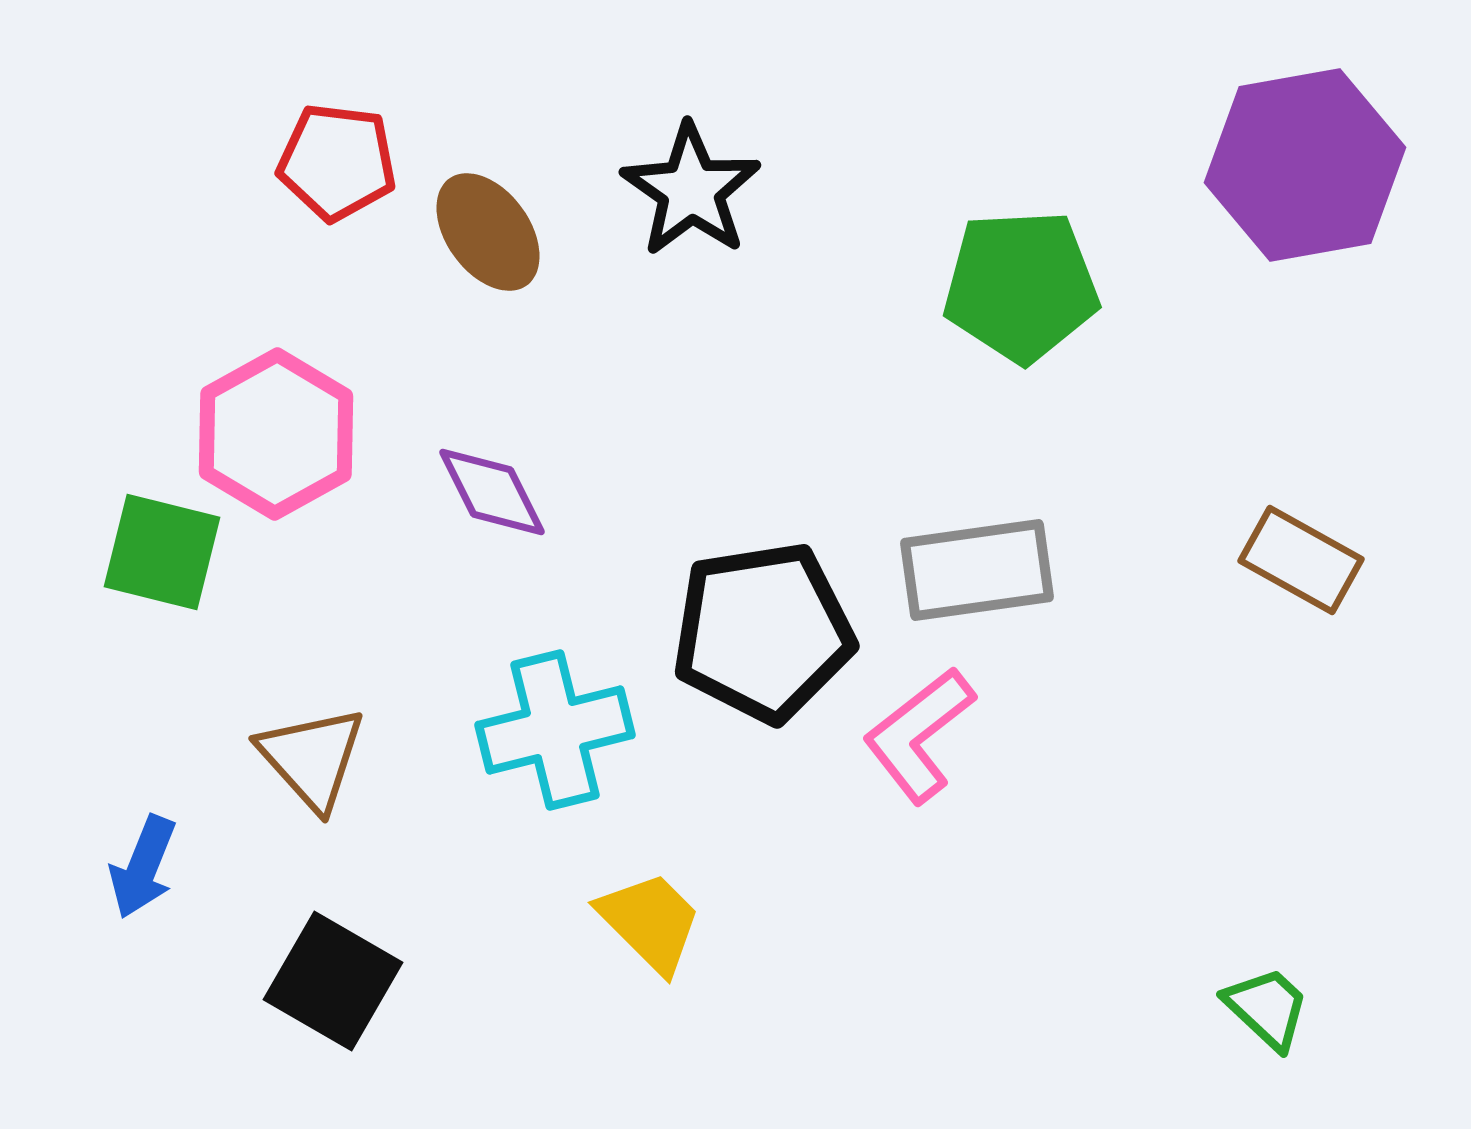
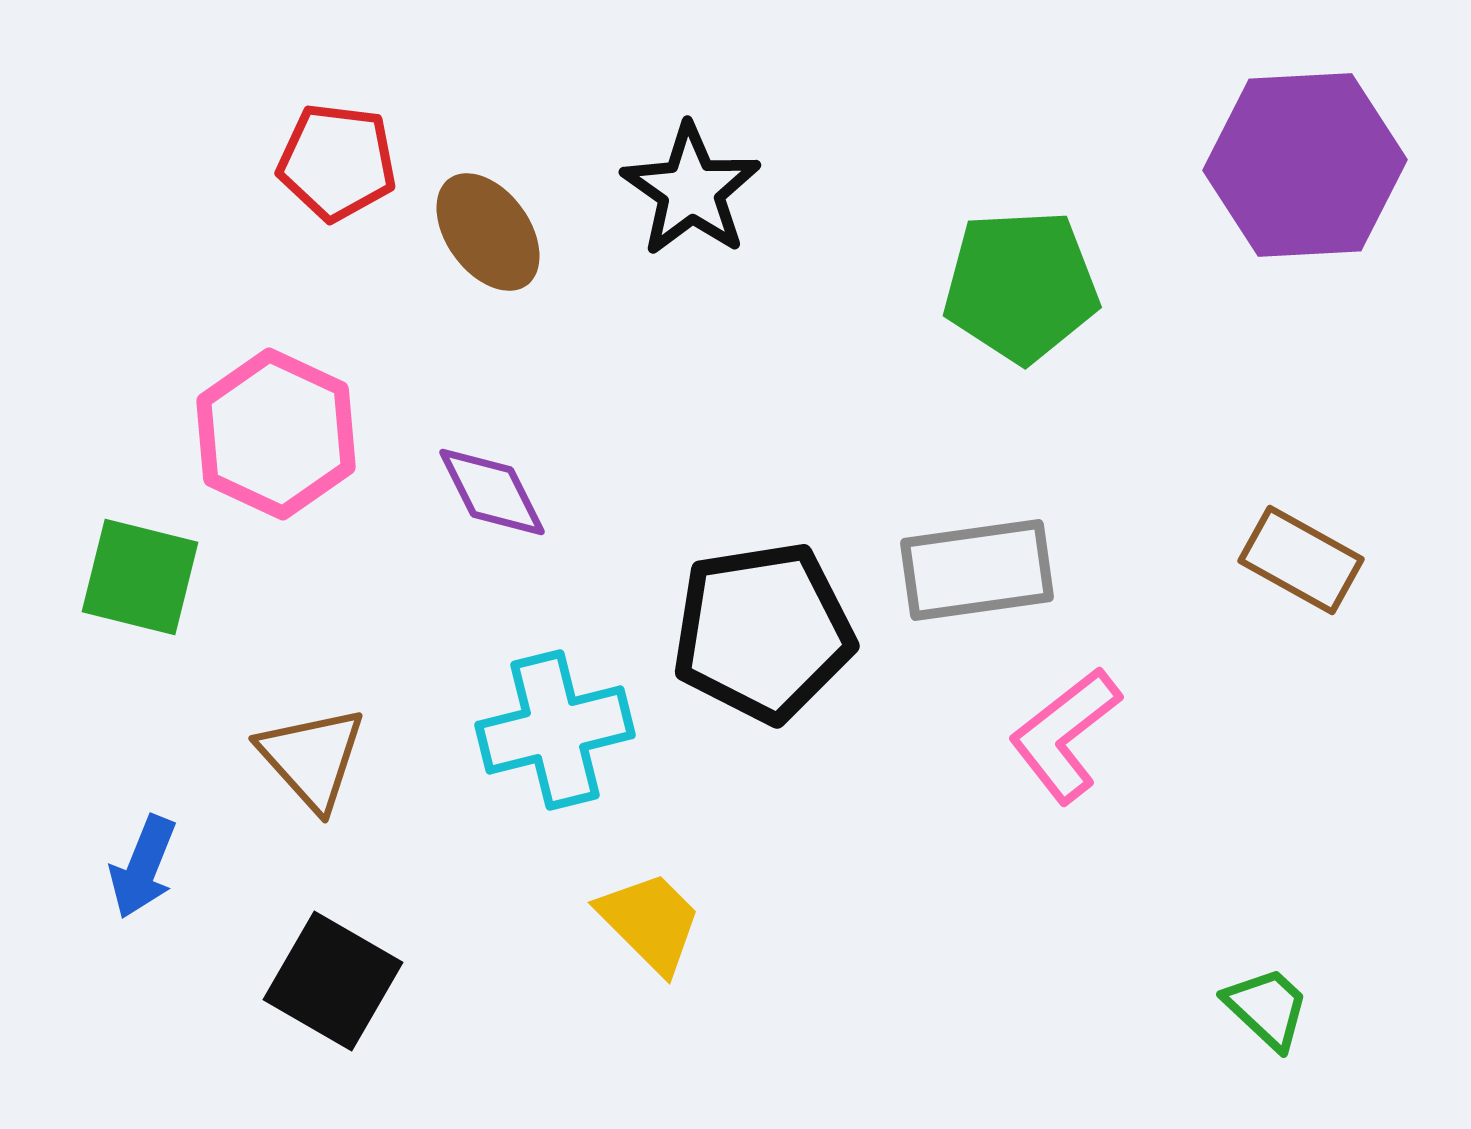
purple hexagon: rotated 7 degrees clockwise
pink hexagon: rotated 6 degrees counterclockwise
green square: moved 22 px left, 25 px down
pink L-shape: moved 146 px right
